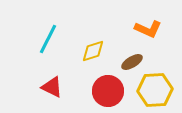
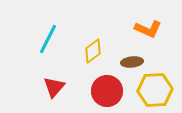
yellow diamond: rotated 20 degrees counterclockwise
brown ellipse: rotated 25 degrees clockwise
red triangle: moved 2 px right; rotated 45 degrees clockwise
red circle: moved 1 px left
